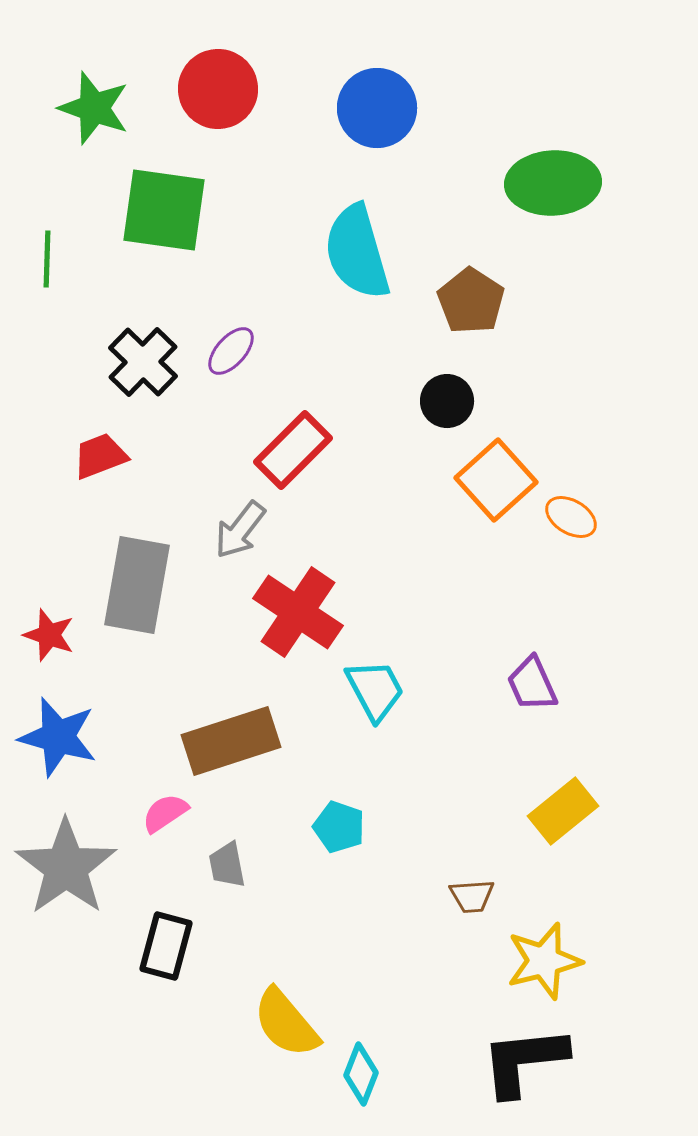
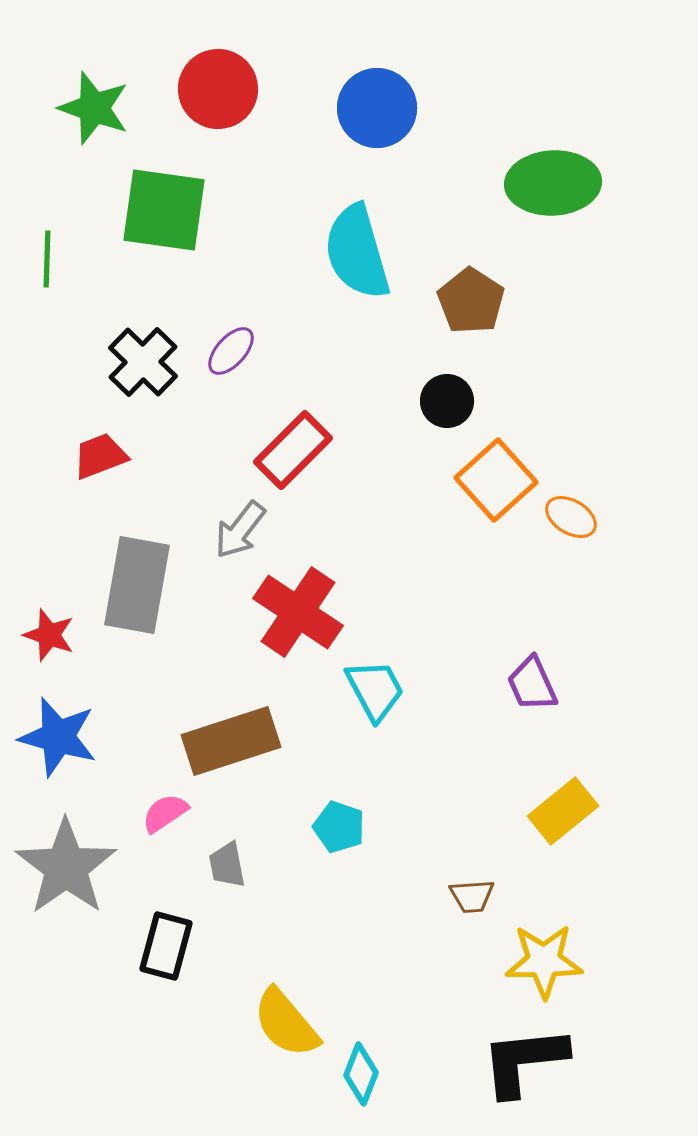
yellow star: rotated 14 degrees clockwise
